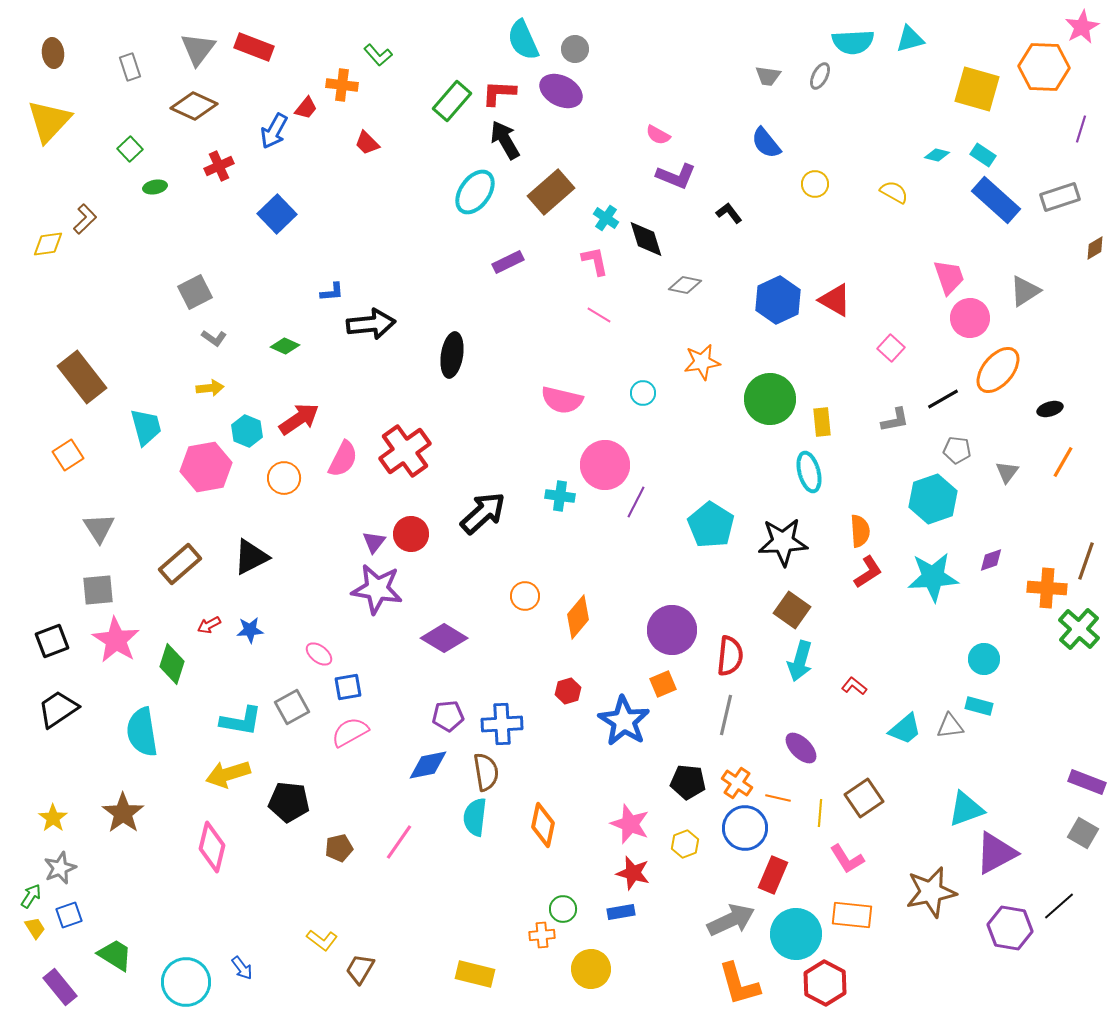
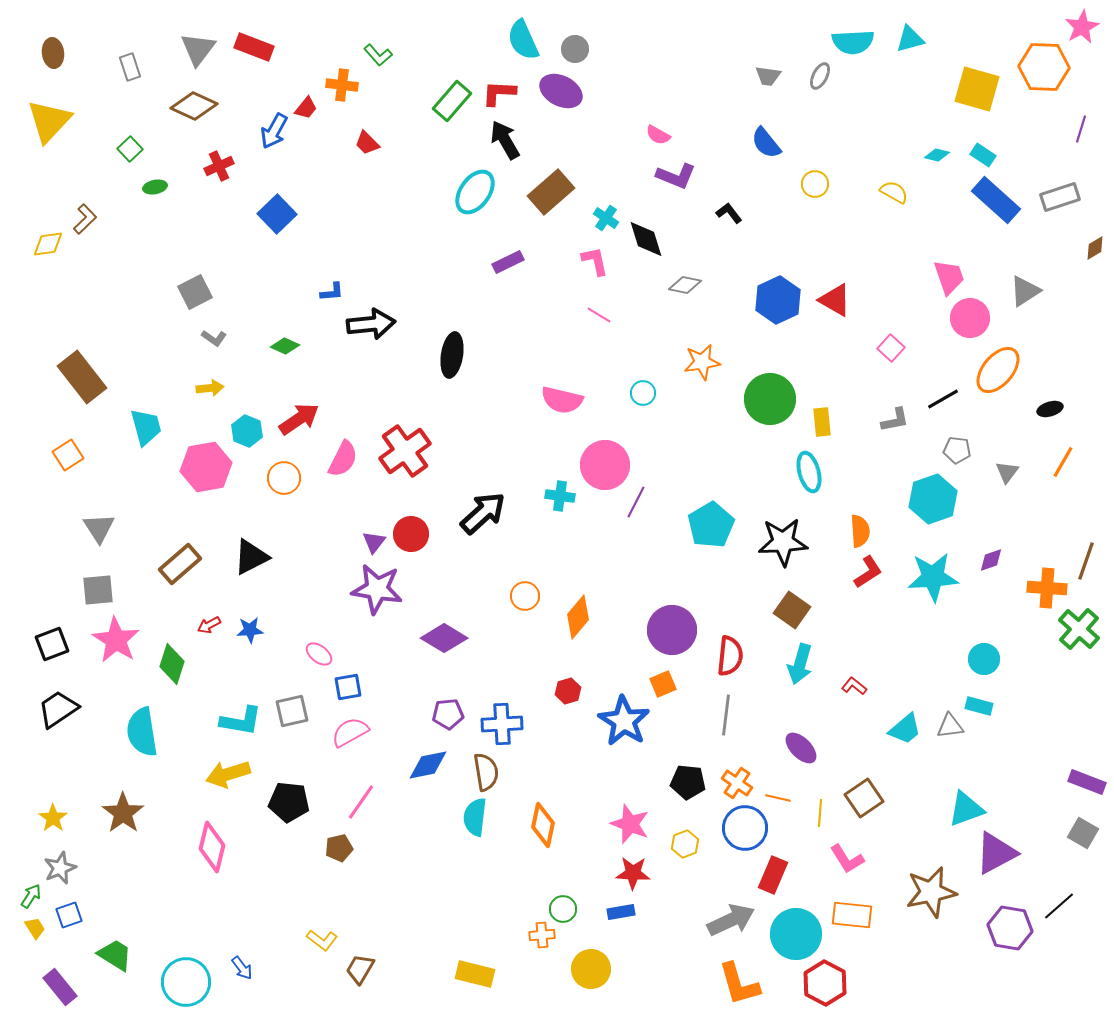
cyan pentagon at (711, 525): rotated 9 degrees clockwise
black square at (52, 641): moved 3 px down
cyan arrow at (800, 661): moved 3 px down
gray square at (292, 707): moved 4 px down; rotated 16 degrees clockwise
gray line at (726, 715): rotated 6 degrees counterclockwise
purple pentagon at (448, 716): moved 2 px up
pink line at (399, 842): moved 38 px left, 40 px up
red star at (633, 873): rotated 12 degrees counterclockwise
